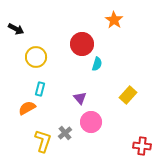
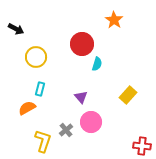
purple triangle: moved 1 px right, 1 px up
gray cross: moved 1 px right, 3 px up
